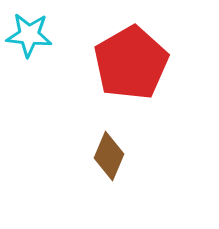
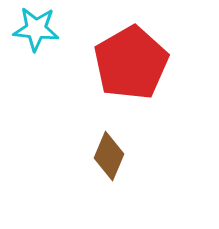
cyan star: moved 7 px right, 6 px up
